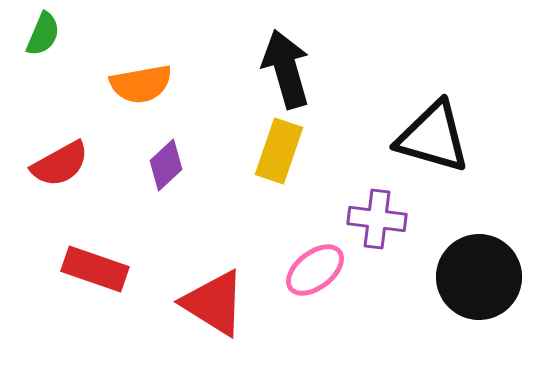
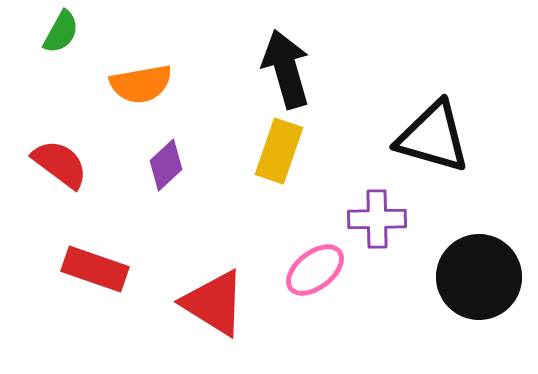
green semicircle: moved 18 px right, 2 px up; rotated 6 degrees clockwise
red semicircle: rotated 114 degrees counterclockwise
purple cross: rotated 8 degrees counterclockwise
